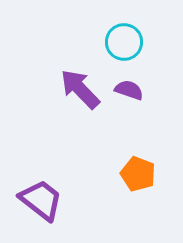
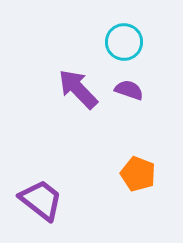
purple arrow: moved 2 px left
